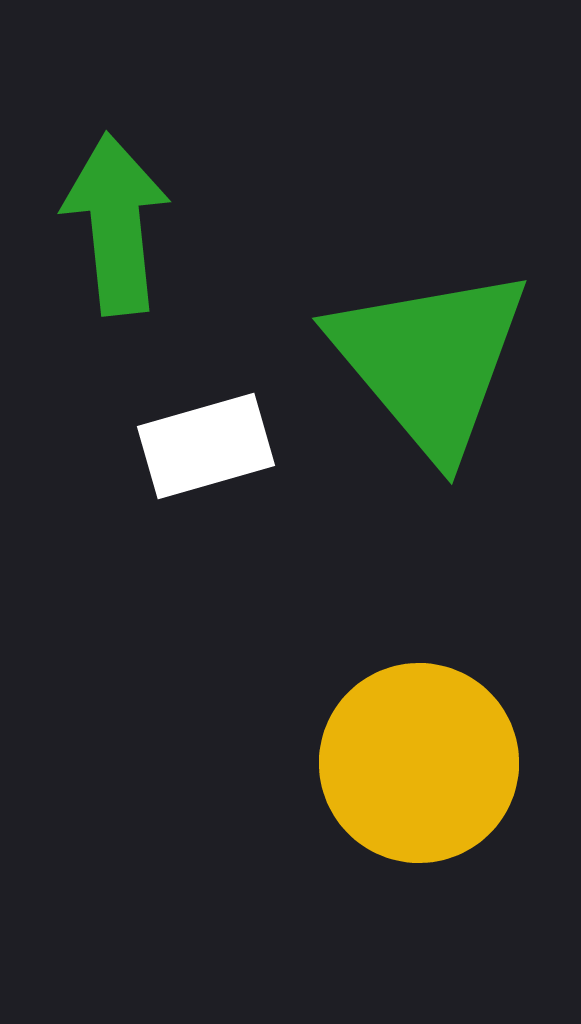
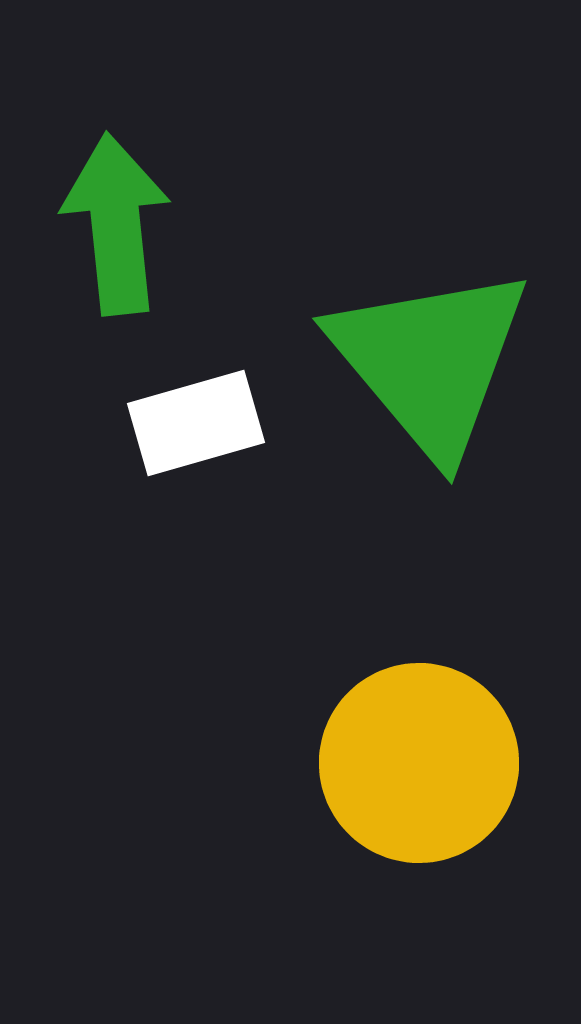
white rectangle: moved 10 px left, 23 px up
